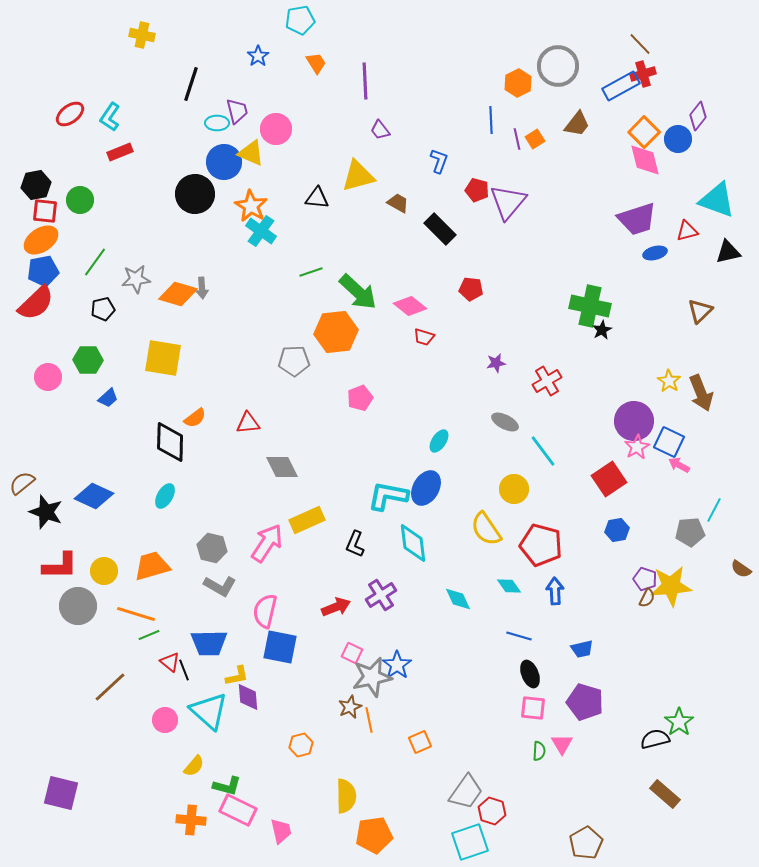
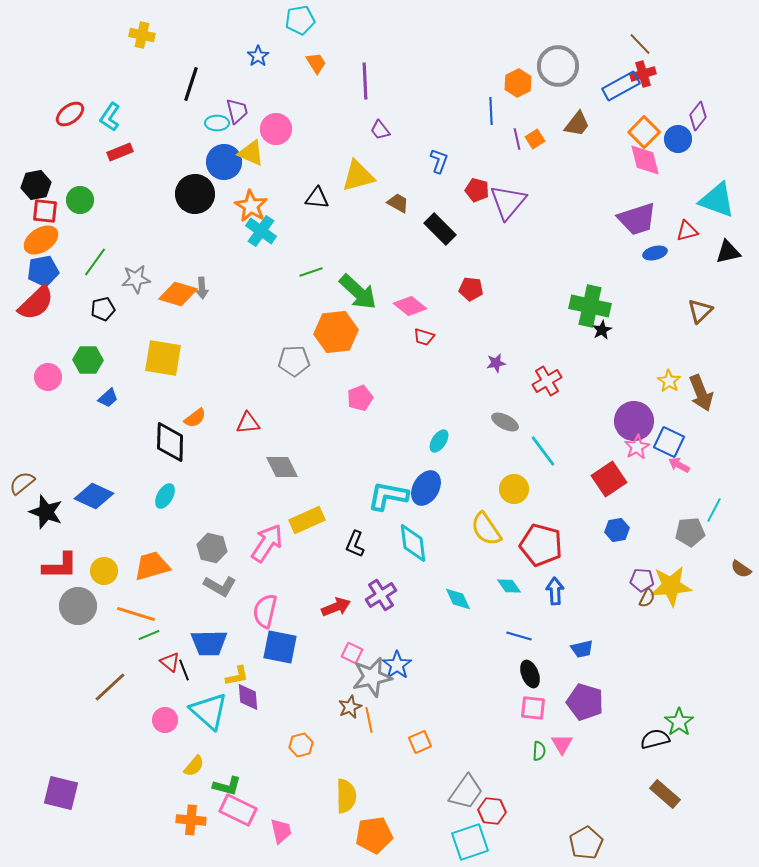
blue line at (491, 120): moved 9 px up
purple pentagon at (645, 579): moved 3 px left, 1 px down; rotated 15 degrees counterclockwise
red hexagon at (492, 811): rotated 12 degrees counterclockwise
